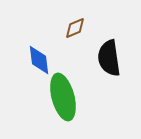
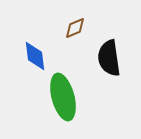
blue diamond: moved 4 px left, 4 px up
